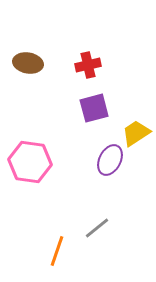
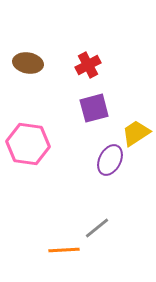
red cross: rotated 15 degrees counterclockwise
pink hexagon: moved 2 px left, 18 px up
orange line: moved 7 px right, 1 px up; rotated 68 degrees clockwise
